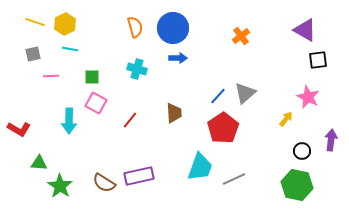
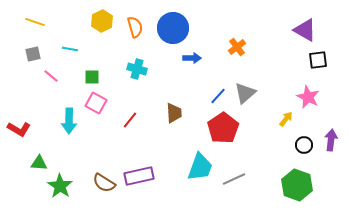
yellow hexagon: moved 37 px right, 3 px up
orange cross: moved 4 px left, 11 px down
blue arrow: moved 14 px right
pink line: rotated 42 degrees clockwise
black circle: moved 2 px right, 6 px up
green hexagon: rotated 8 degrees clockwise
